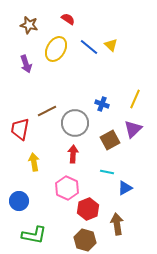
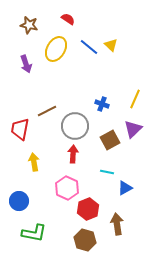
gray circle: moved 3 px down
green L-shape: moved 2 px up
